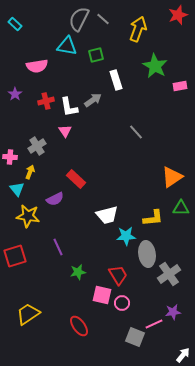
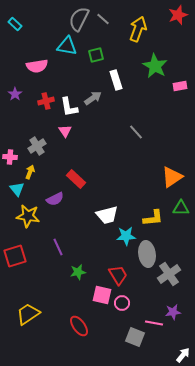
gray arrow at (93, 100): moved 2 px up
pink line at (154, 324): moved 1 px up; rotated 36 degrees clockwise
